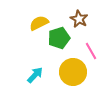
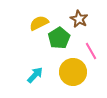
green pentagon: rotated 15 degrees counterclockwise
